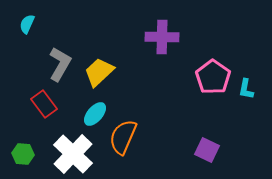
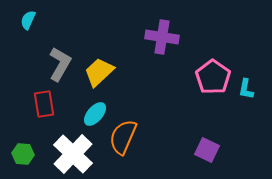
cyan semicircle: moved 1 px right, 4 px up
purple cross: rotated 8 degrees clockwise
red rectangle: rotated 28 degrees clockwise
